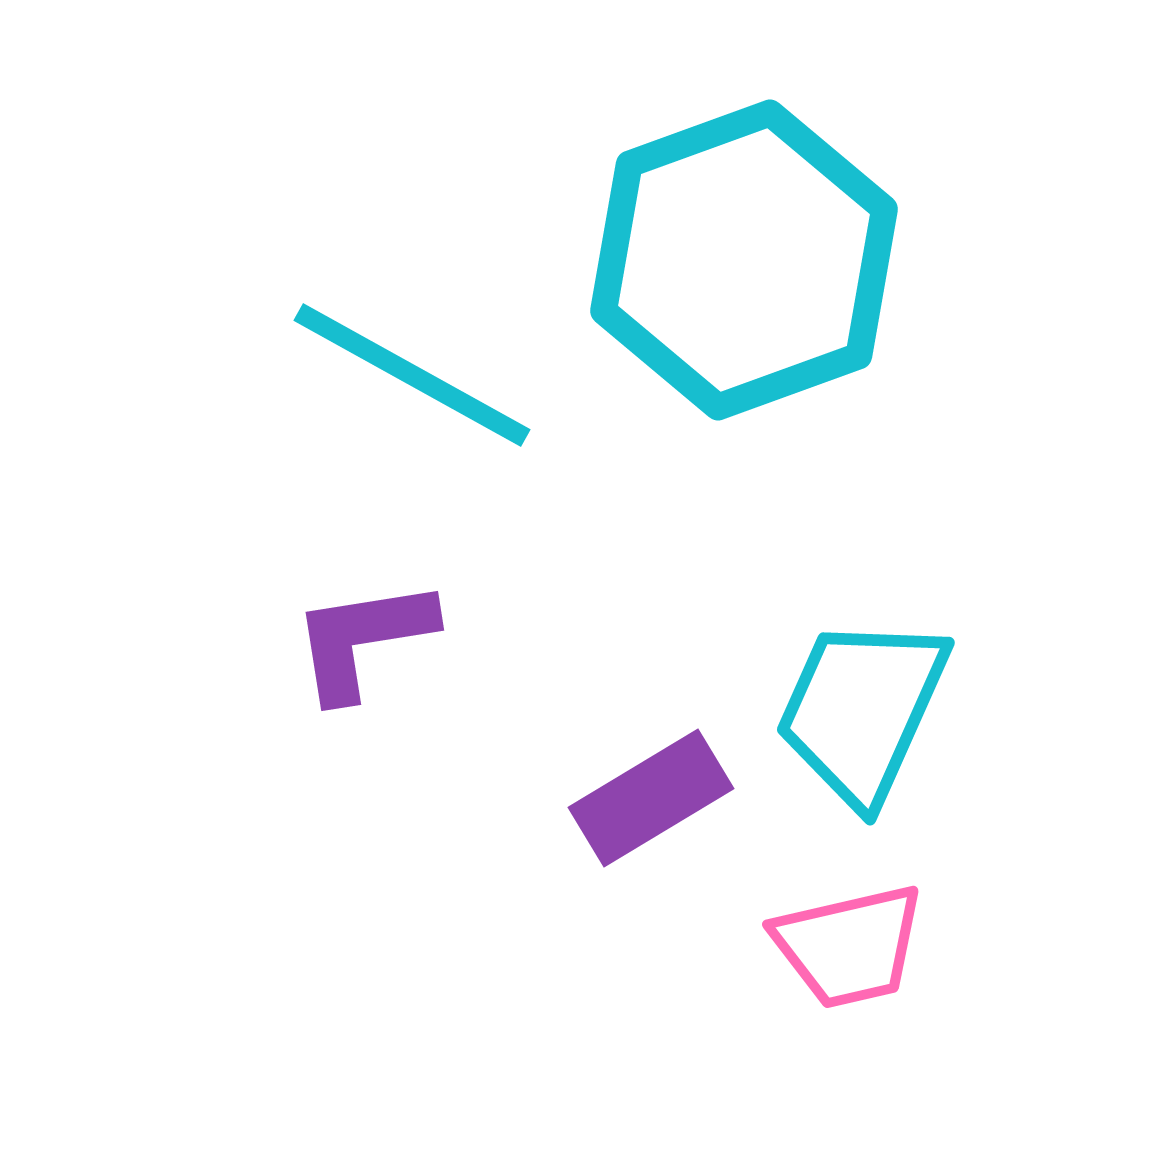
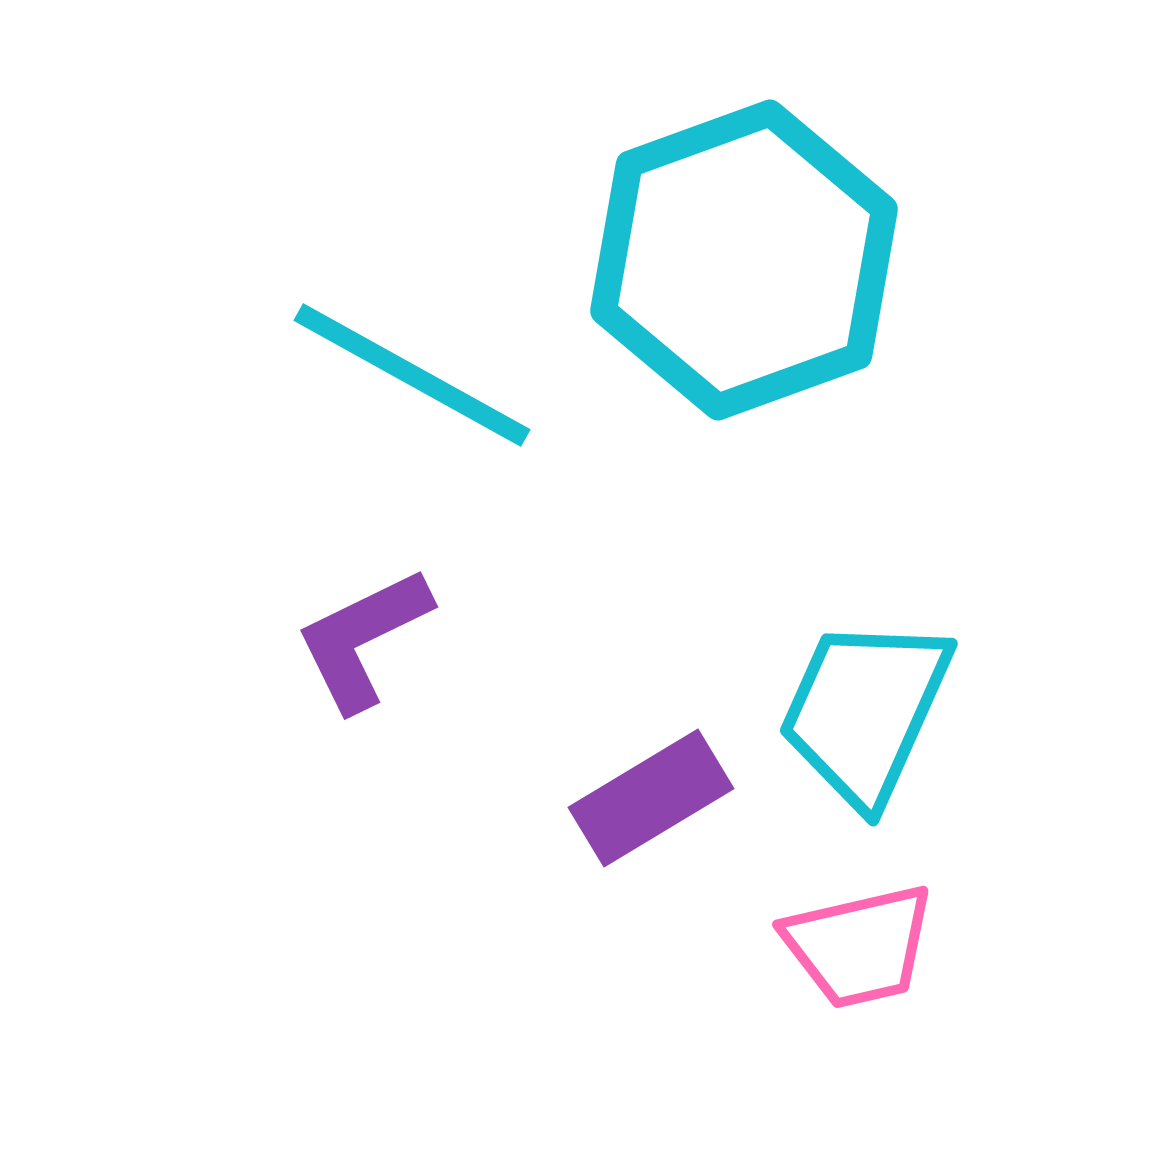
purple L-shape: rotated 17 degrees counterclockwise
cyan trapezoid: moved 3 px right, 1 px down
pink trapezoid: moved 10 px right
